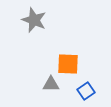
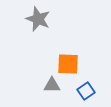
gray star: moved 4 px right, 1 px up
gray triangle: moved 1 px right, 1 px down
